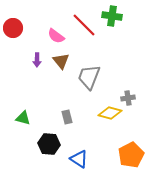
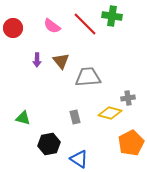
red line: moved 1 px right, 1 px up
pink semicircle: moved 4 px left, 10 px up
gray trapezoid: moved 1 px left; rotated 64 degrees clockwise
gray rectangle: moved 8 px right
black hexagon: rotated 15 degrees counterclockwise
orange pentagon: moved 12 px up
